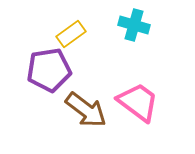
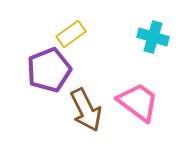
cyan cross: moved 19 px right, 12 px down
purple pentagon: rotated 12 degrees counterclockwise
brown arrow: rotated 27 degrees clockwise
